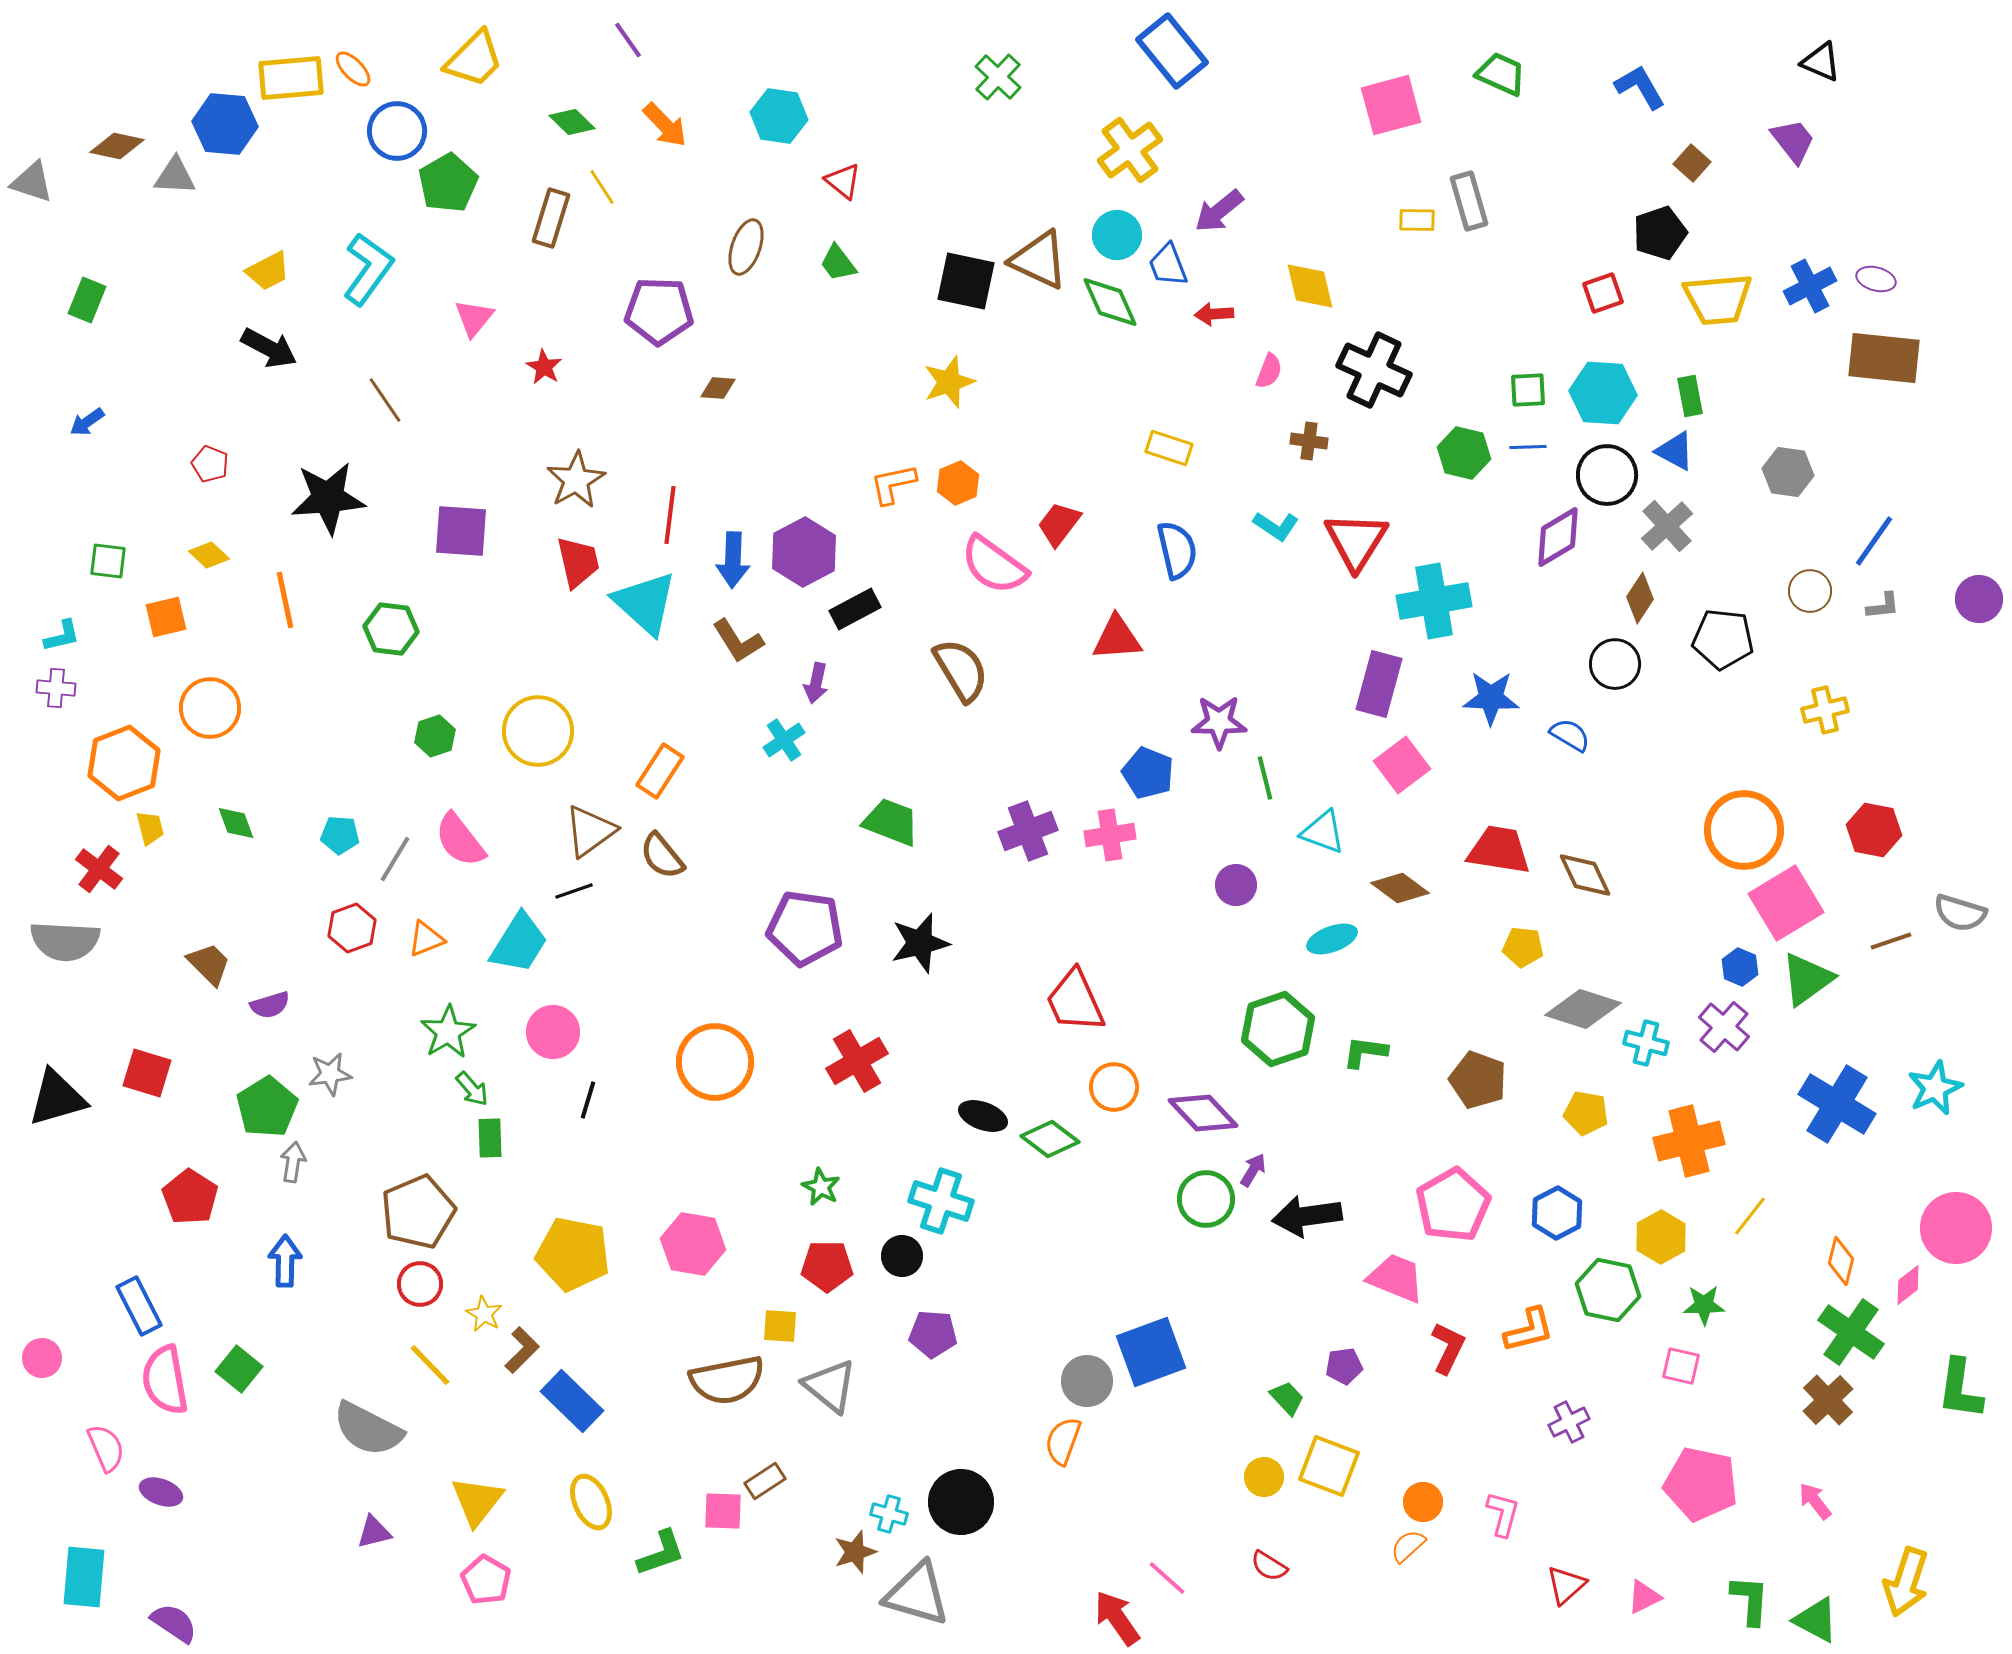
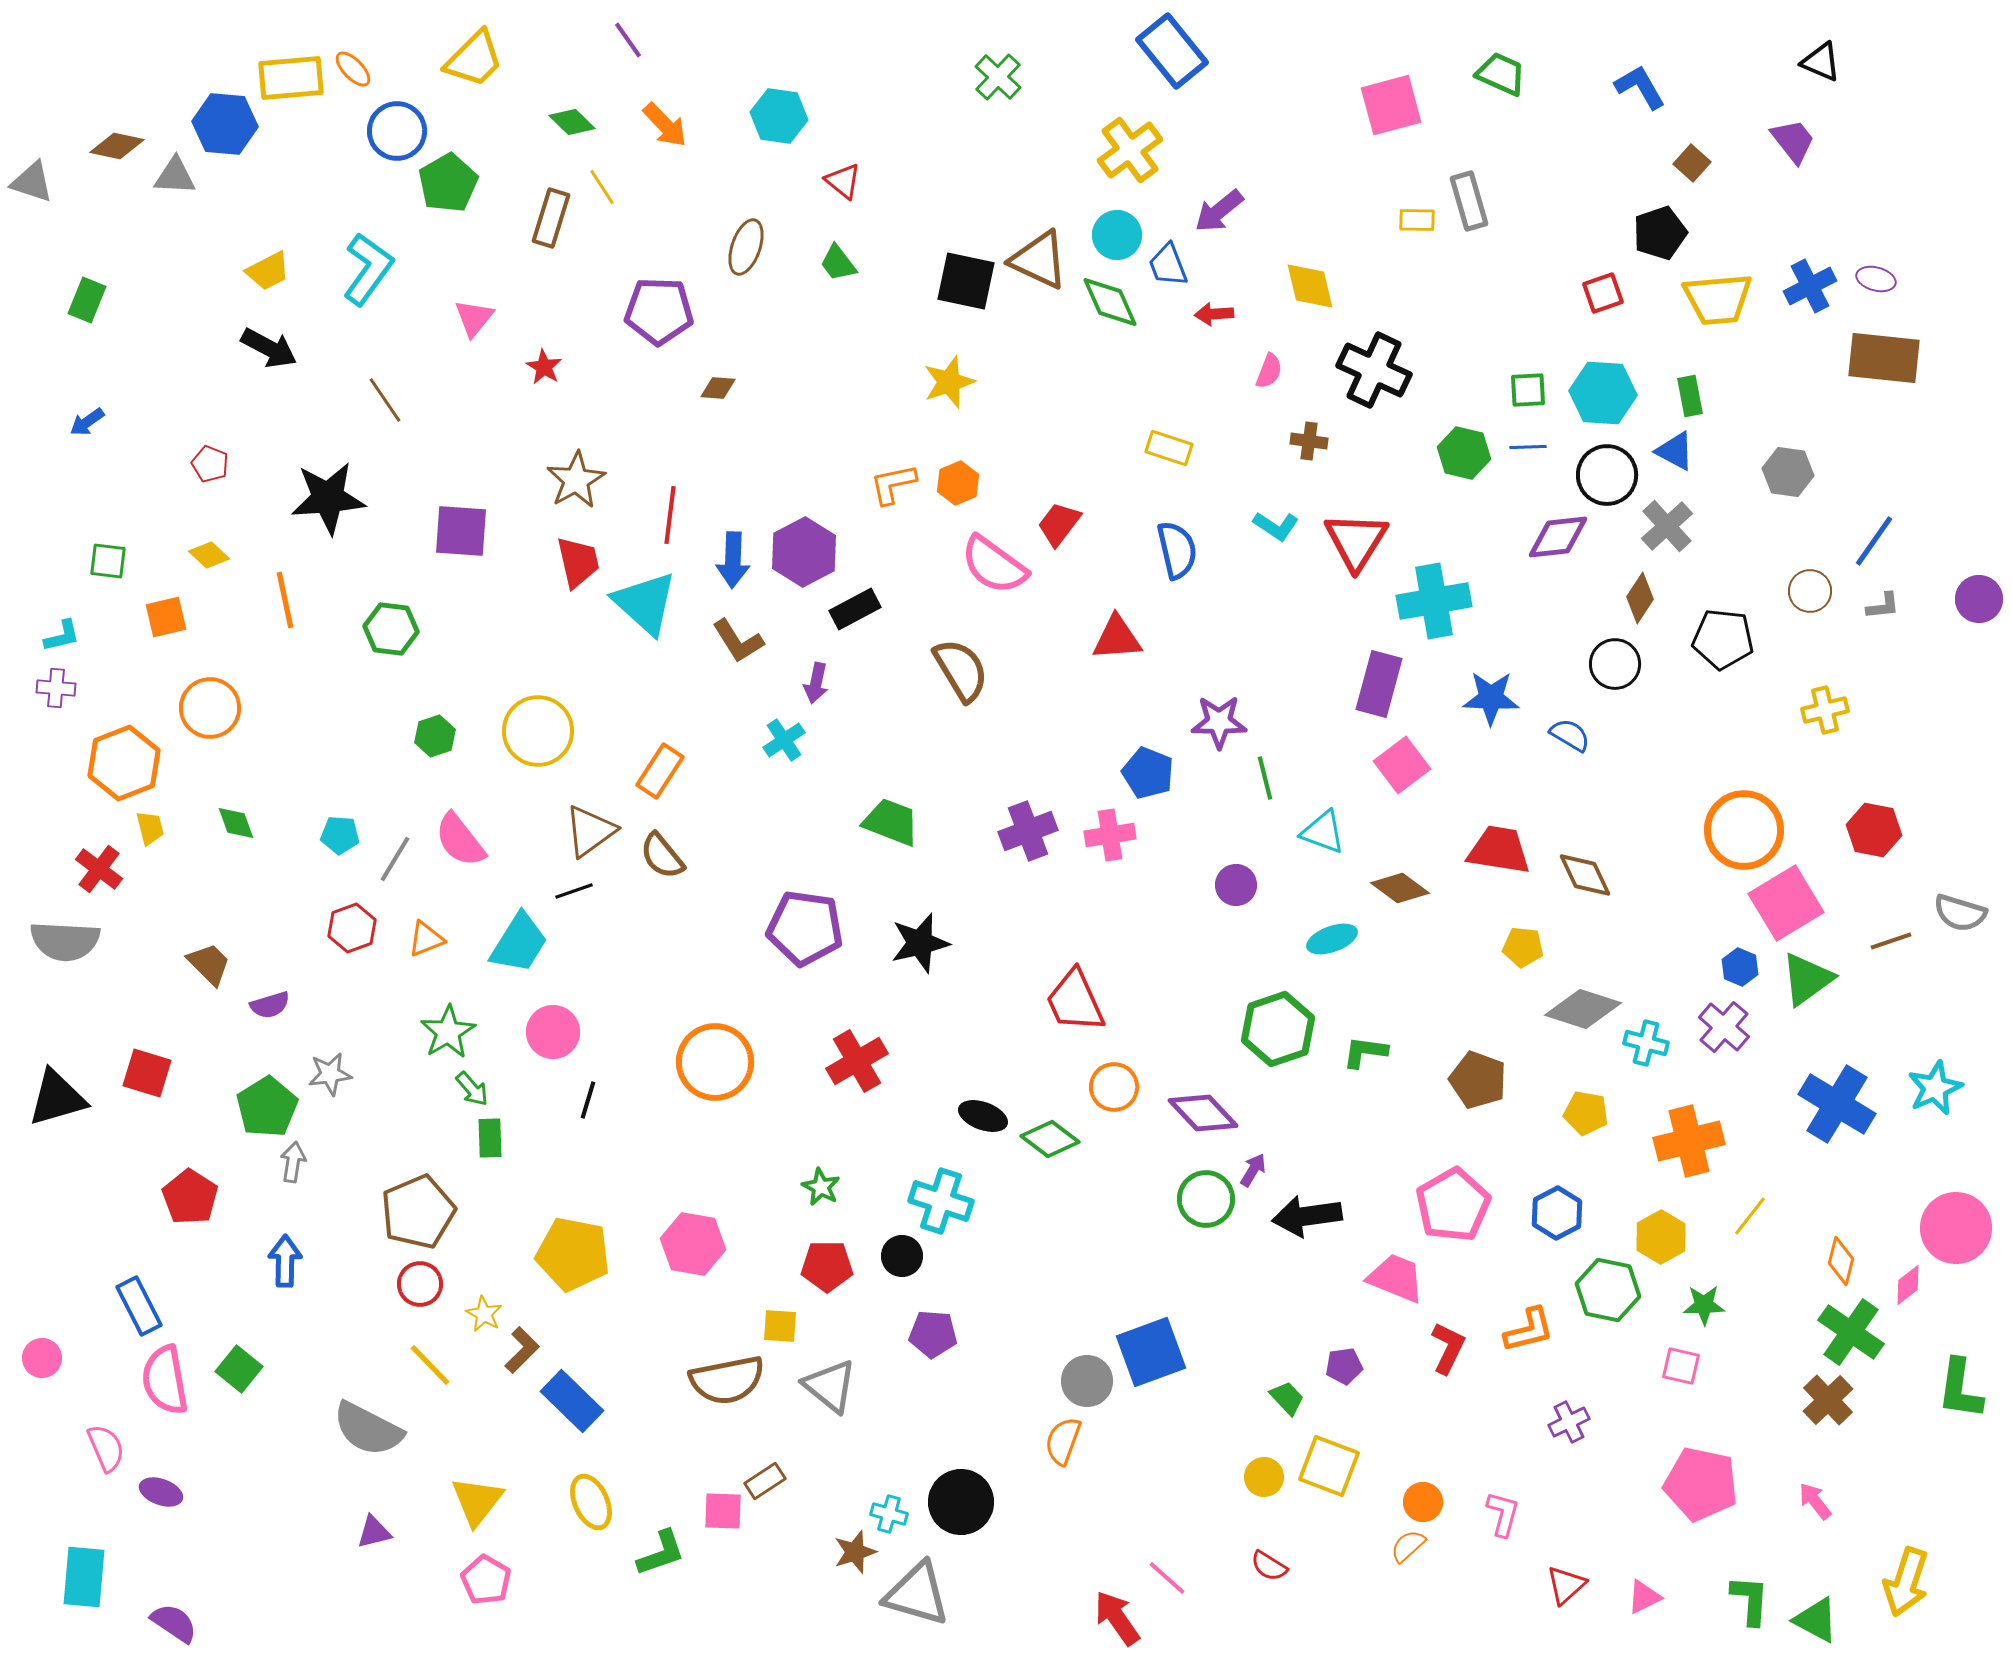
purple diamond at (1558, 537): rotated 24 degrees clockwise
